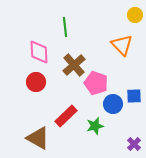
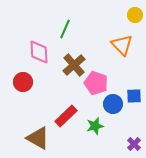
green line: moved 2 px down; rotated 30 degrees clockwise
red circle: moved 13 px left
